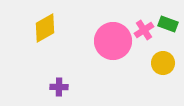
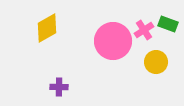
yellow diamond: moved 2 px right
yellow circle: moved 7 px left, 1 px up
